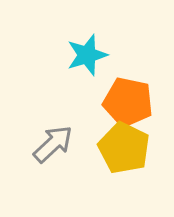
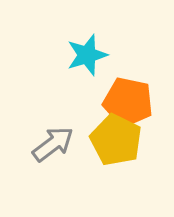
gray arrow: rotated 6 degrees clockwise
yellow pentagon: moved 8 px left, 8 px up
